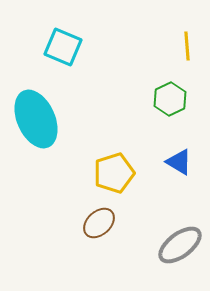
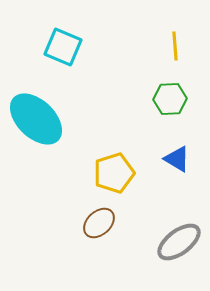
yellow line: moved 12 px left
green hexagon: rotated 24 degrees clockwise
cyan ellipse: rotated 22 degrees counterclockwise
blue triangle: moved 2 px left, 3 px up
gray ellipse: moved 1 px left, 3 px up
